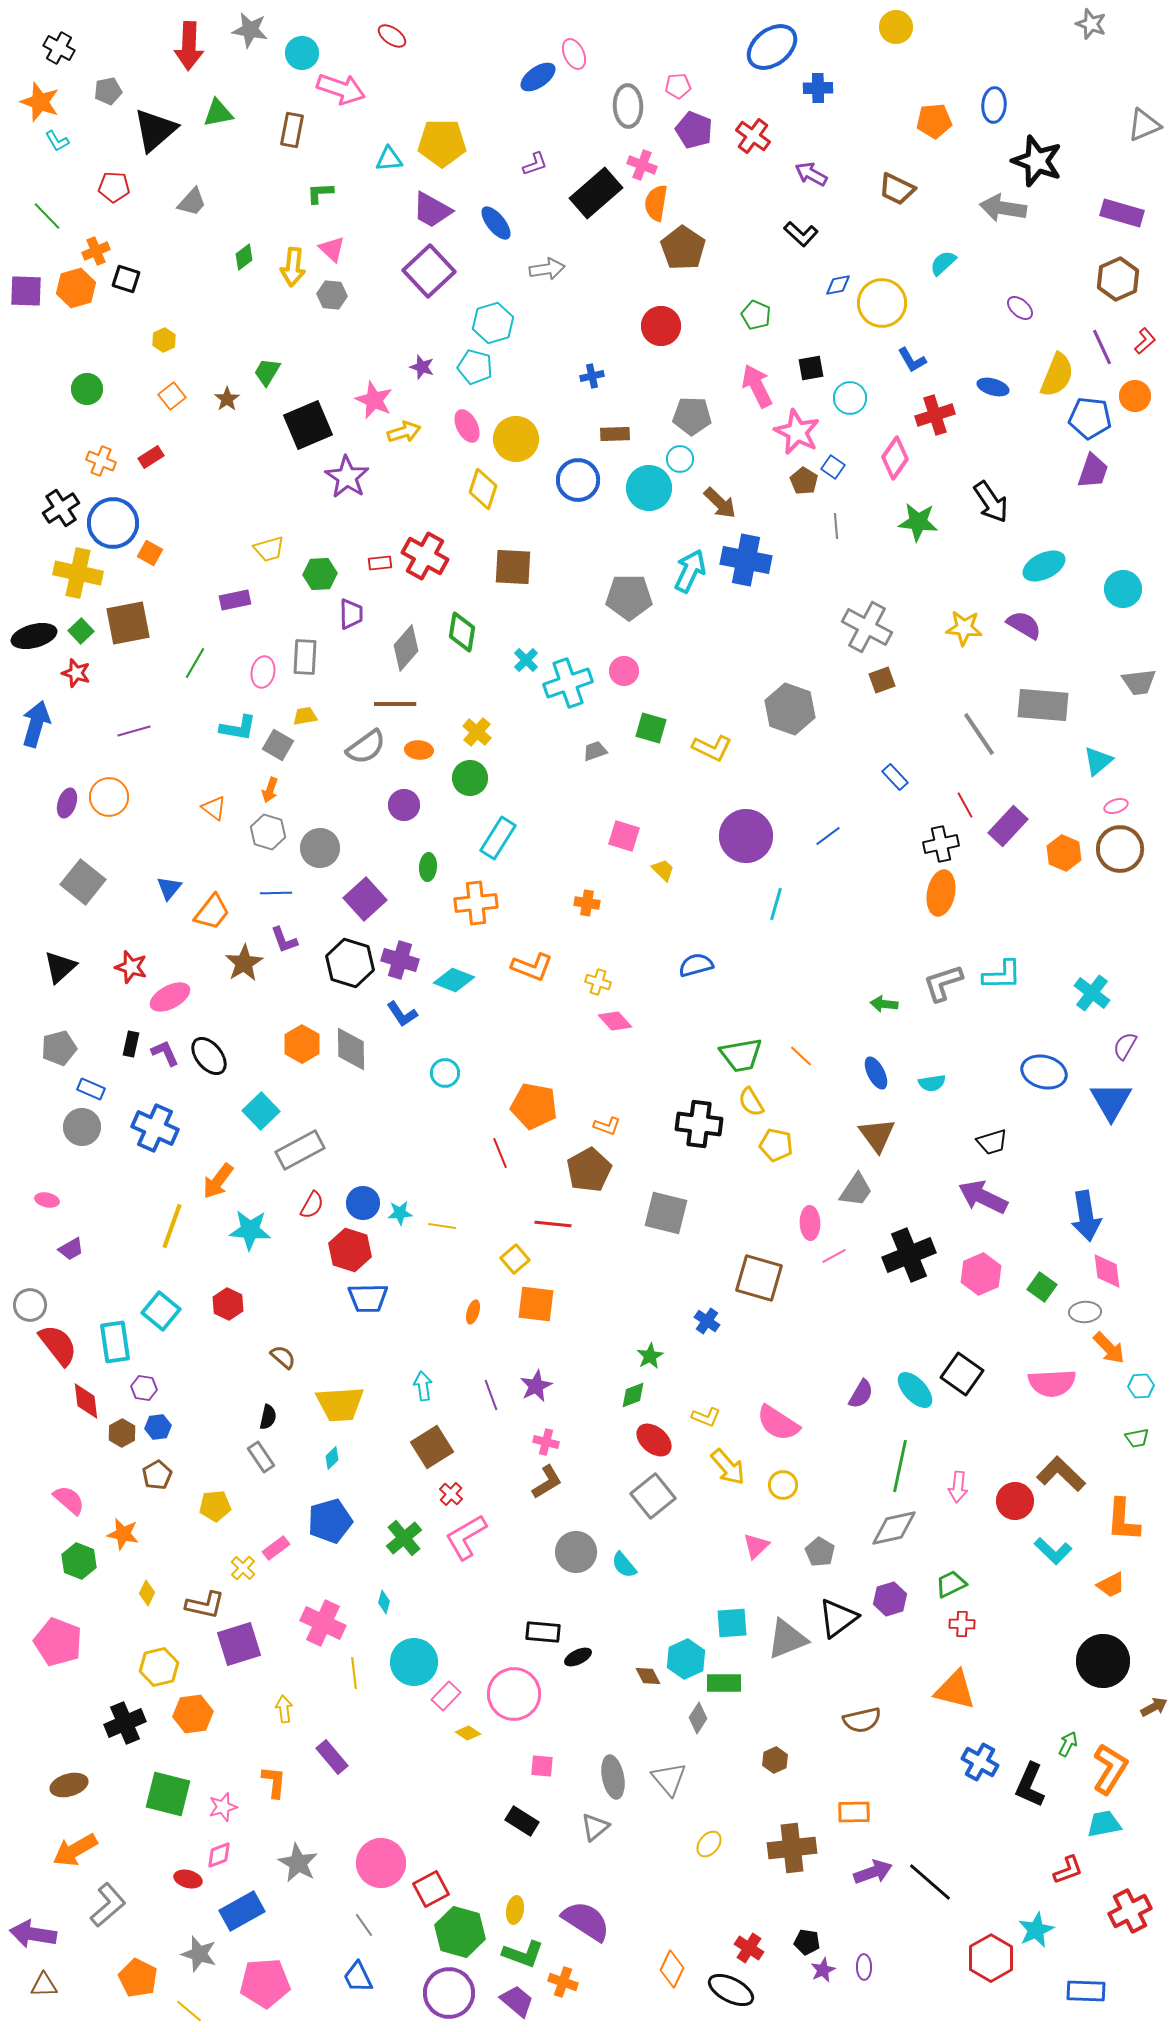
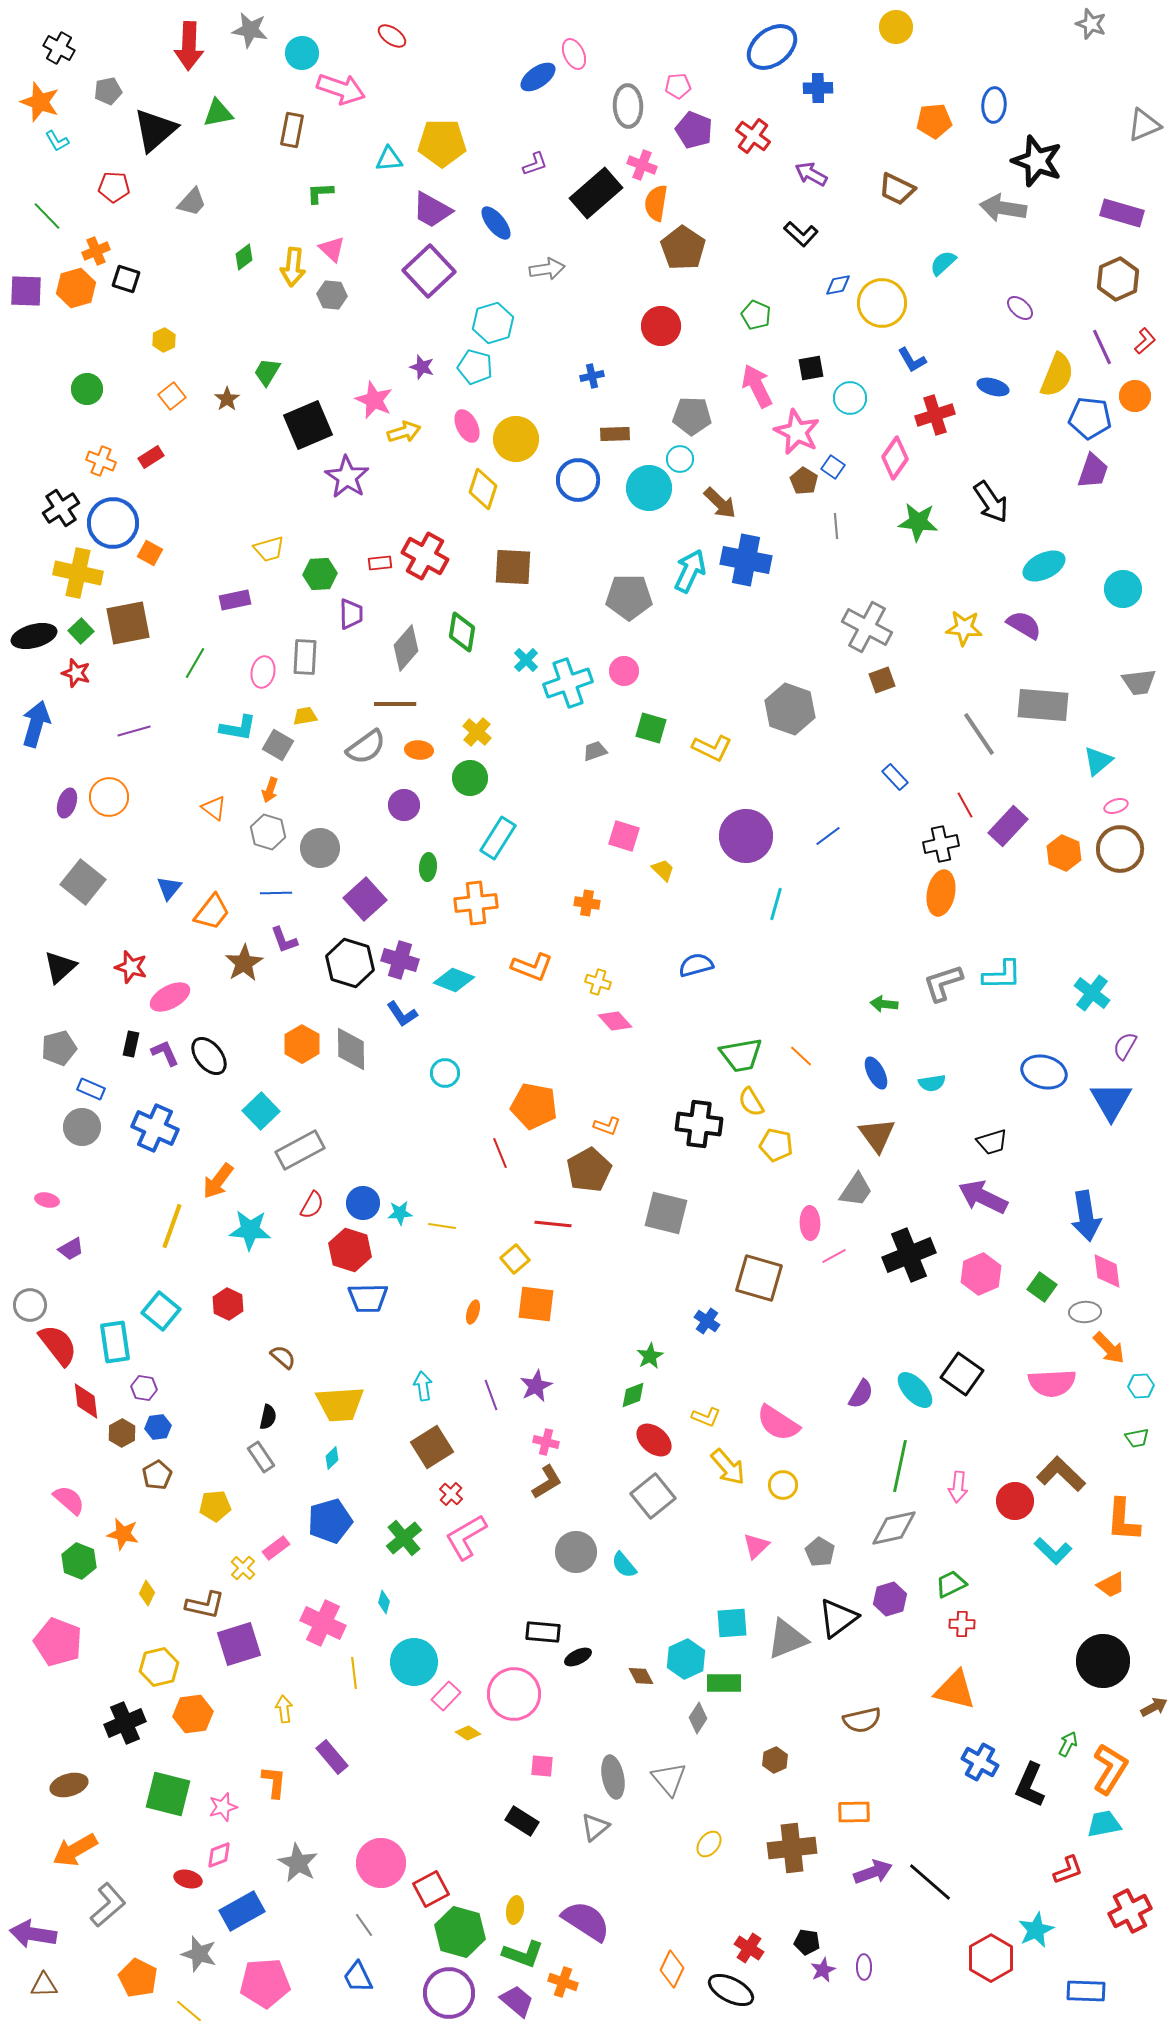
brown diamond at (648, 1676): moved 7 px left
